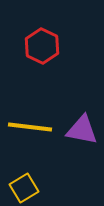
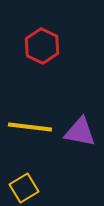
purple triangle: moved 2 px left, 2 px down
